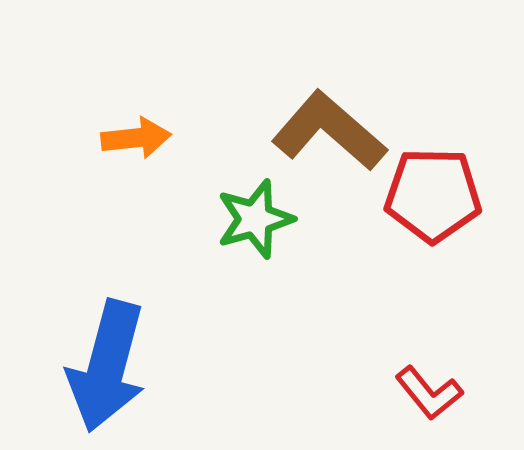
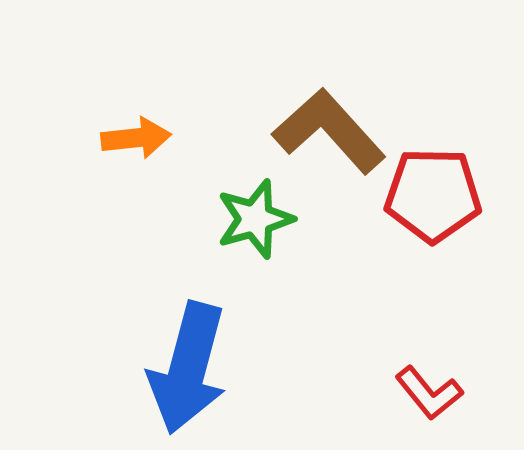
brown L-shape: rotated 7 degrees clockwise
blue arrow: moved 81 px right, 2 px down
